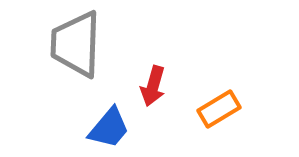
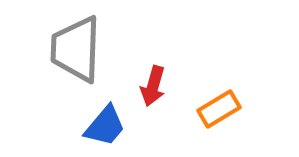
gray trapezoid: moved 5 px down
blue trapezoid: moved 4 px left, 2 px up
